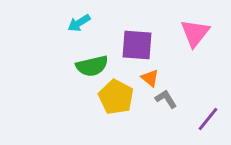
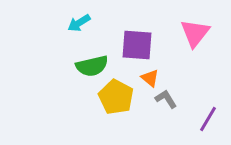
purple line: rotated 8 degrees counterclockwise
